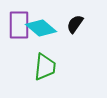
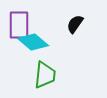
cyan diamond: moved 8 px left, 14 px down
green trapezoid: moved 8 px down
